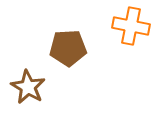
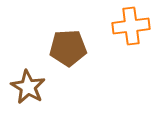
orange cross: rotated 18 degrees counterclockwise
